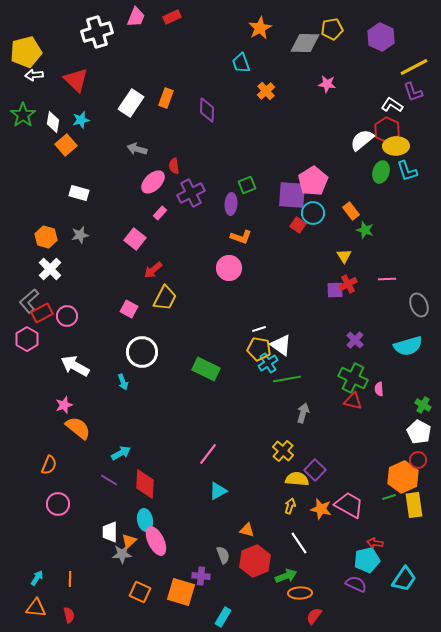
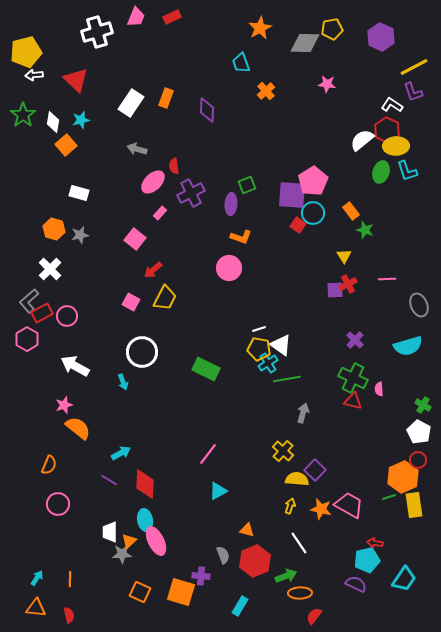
orange hexagon at (46, 237): moved 8 px right, 8 px up
pink square at (129, 309): moved 2 px right, 7 px up
cyan rectangle at (223, 617): moved 17 px right, 11 px up
